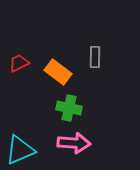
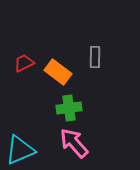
red trapezoid: moved 5 px right
green cross: rotated 20 degrees counterclockwise
pink arrow: rotated 136 degrees counterclockwise
